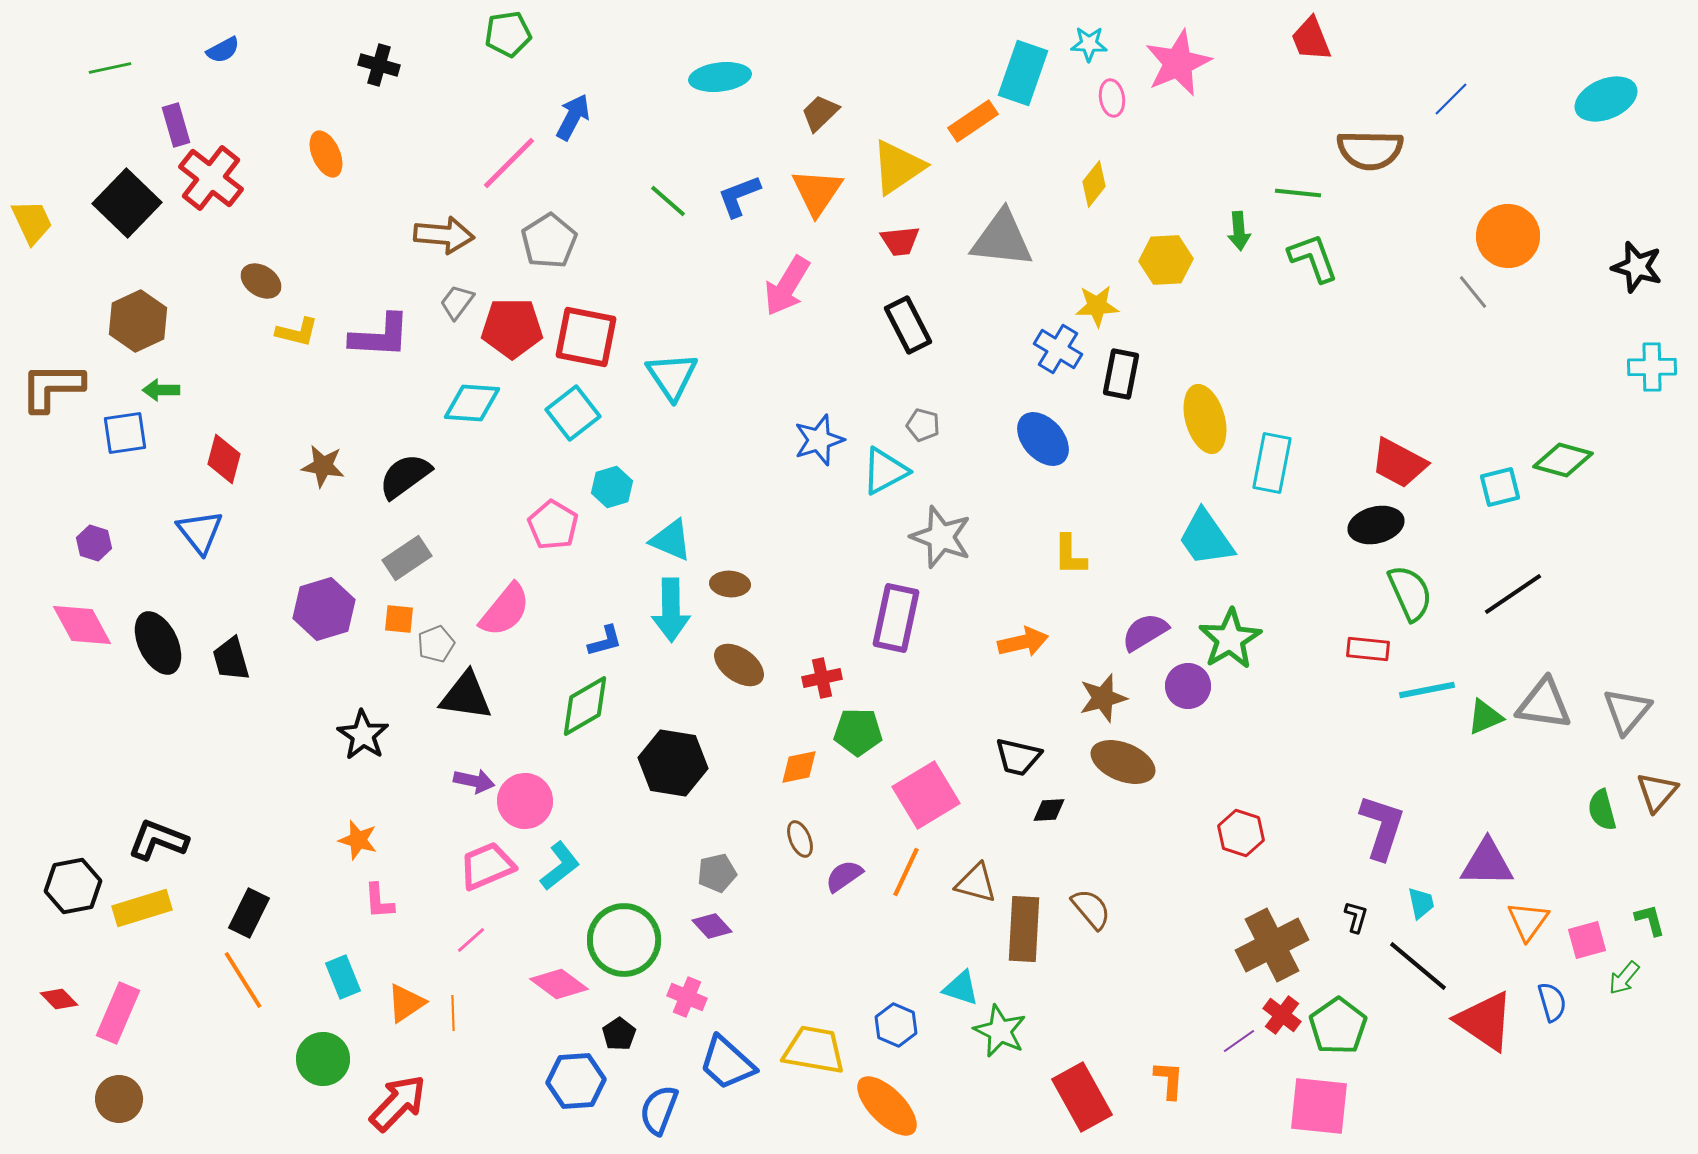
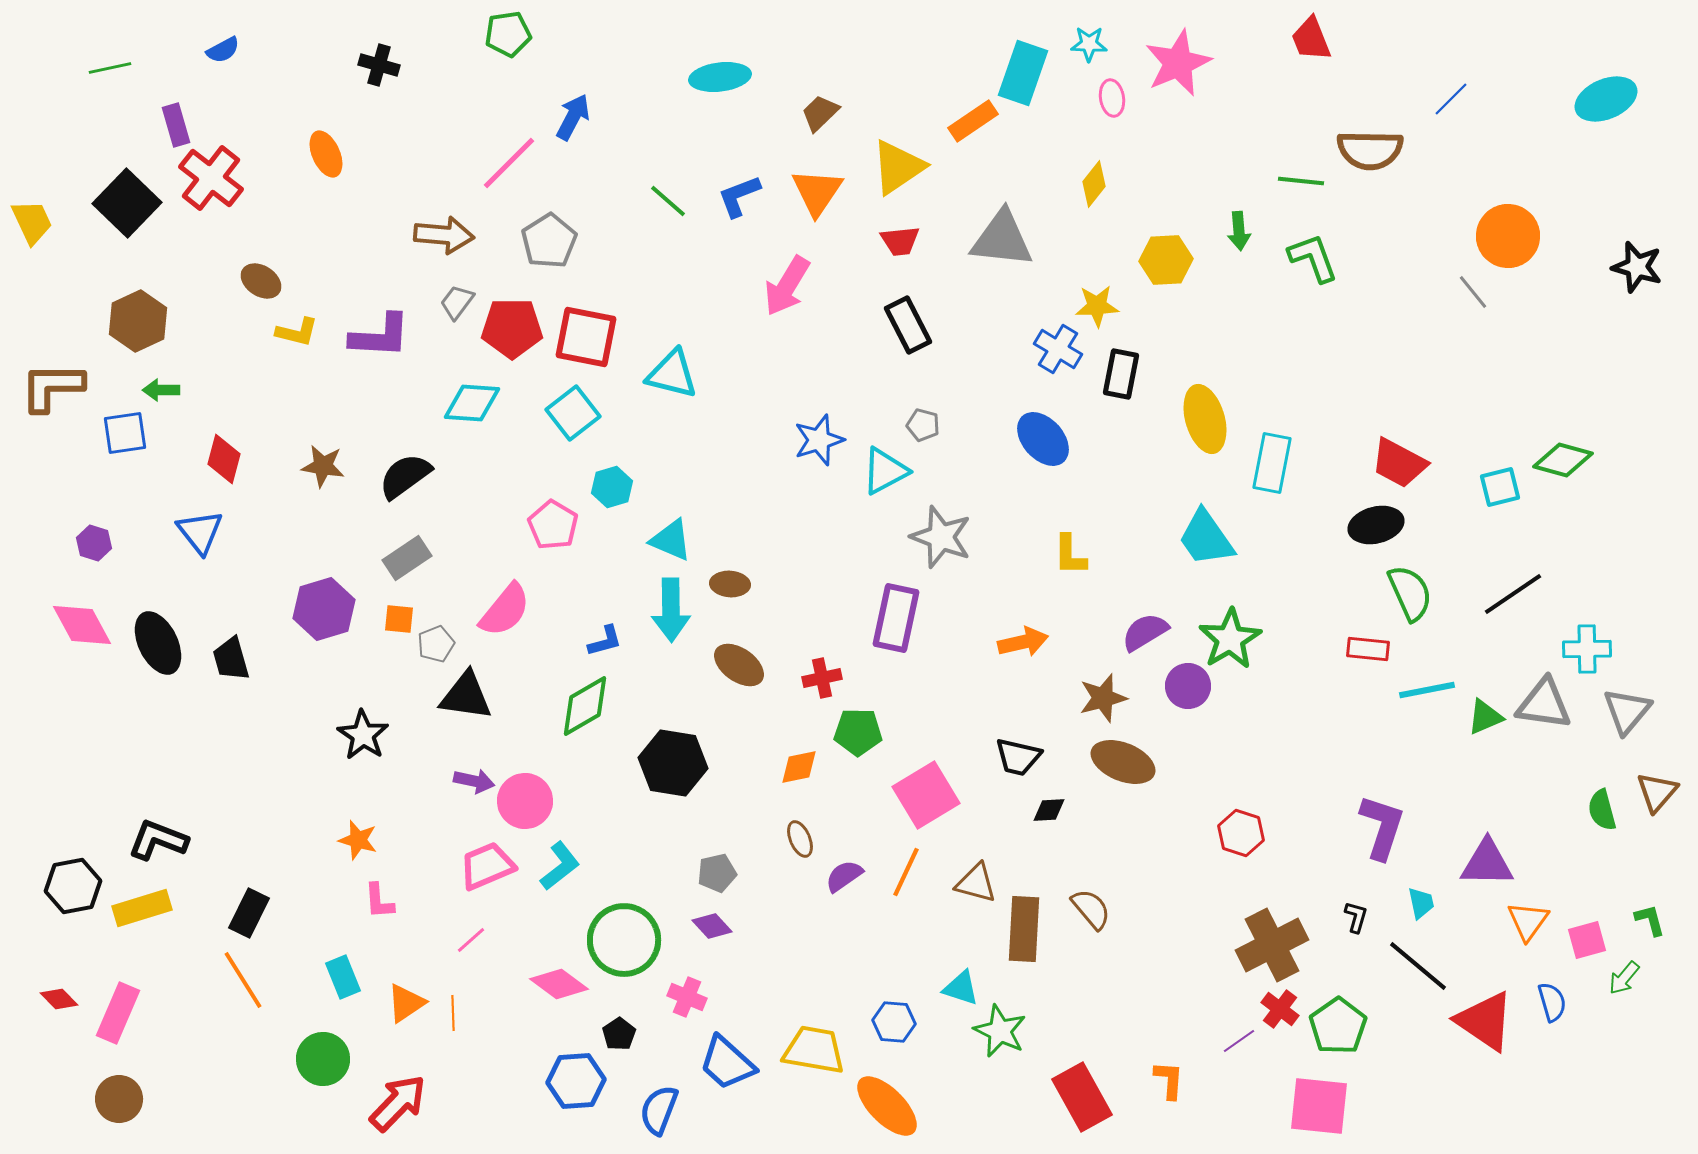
green line at (1298, 193): moved 3 px right, 12 px up
cyan cross at (1652, 367): moved 65 px left, 282 px down
cyan triangle at (672, 376): moved 2 px up; rotated 42 degrees counterclockwise
red cross at (1282, 1015): moved 2 px left, 6 px up
blue hexagon at (896, 1025): moved 2 px left, 3 px up; rotated 18 degrees counterclockwise
